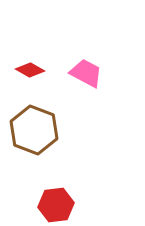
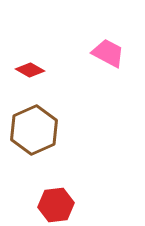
pink trapezoid: moved 22 px right, 20 px up
brown hexagon: rotated 15 degrees clockwise
